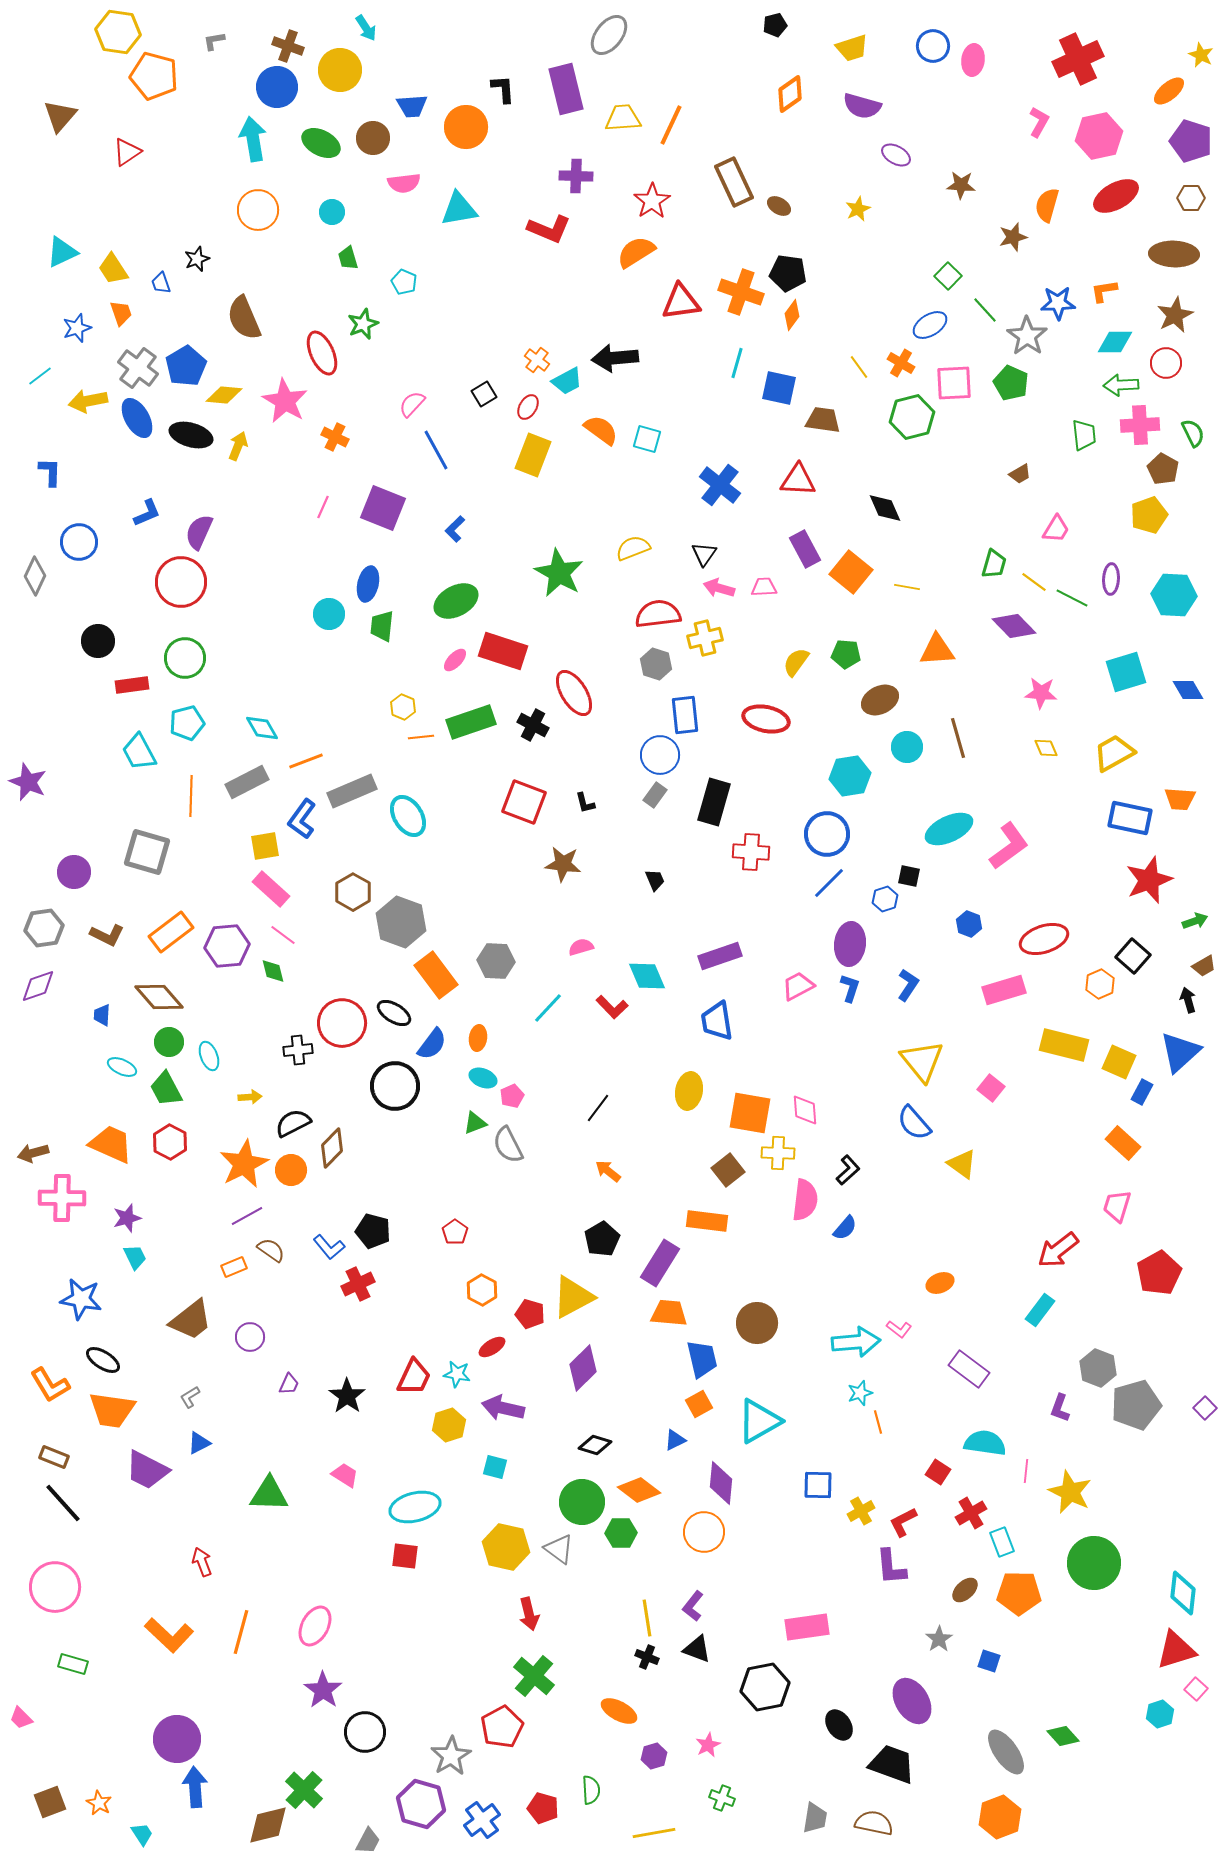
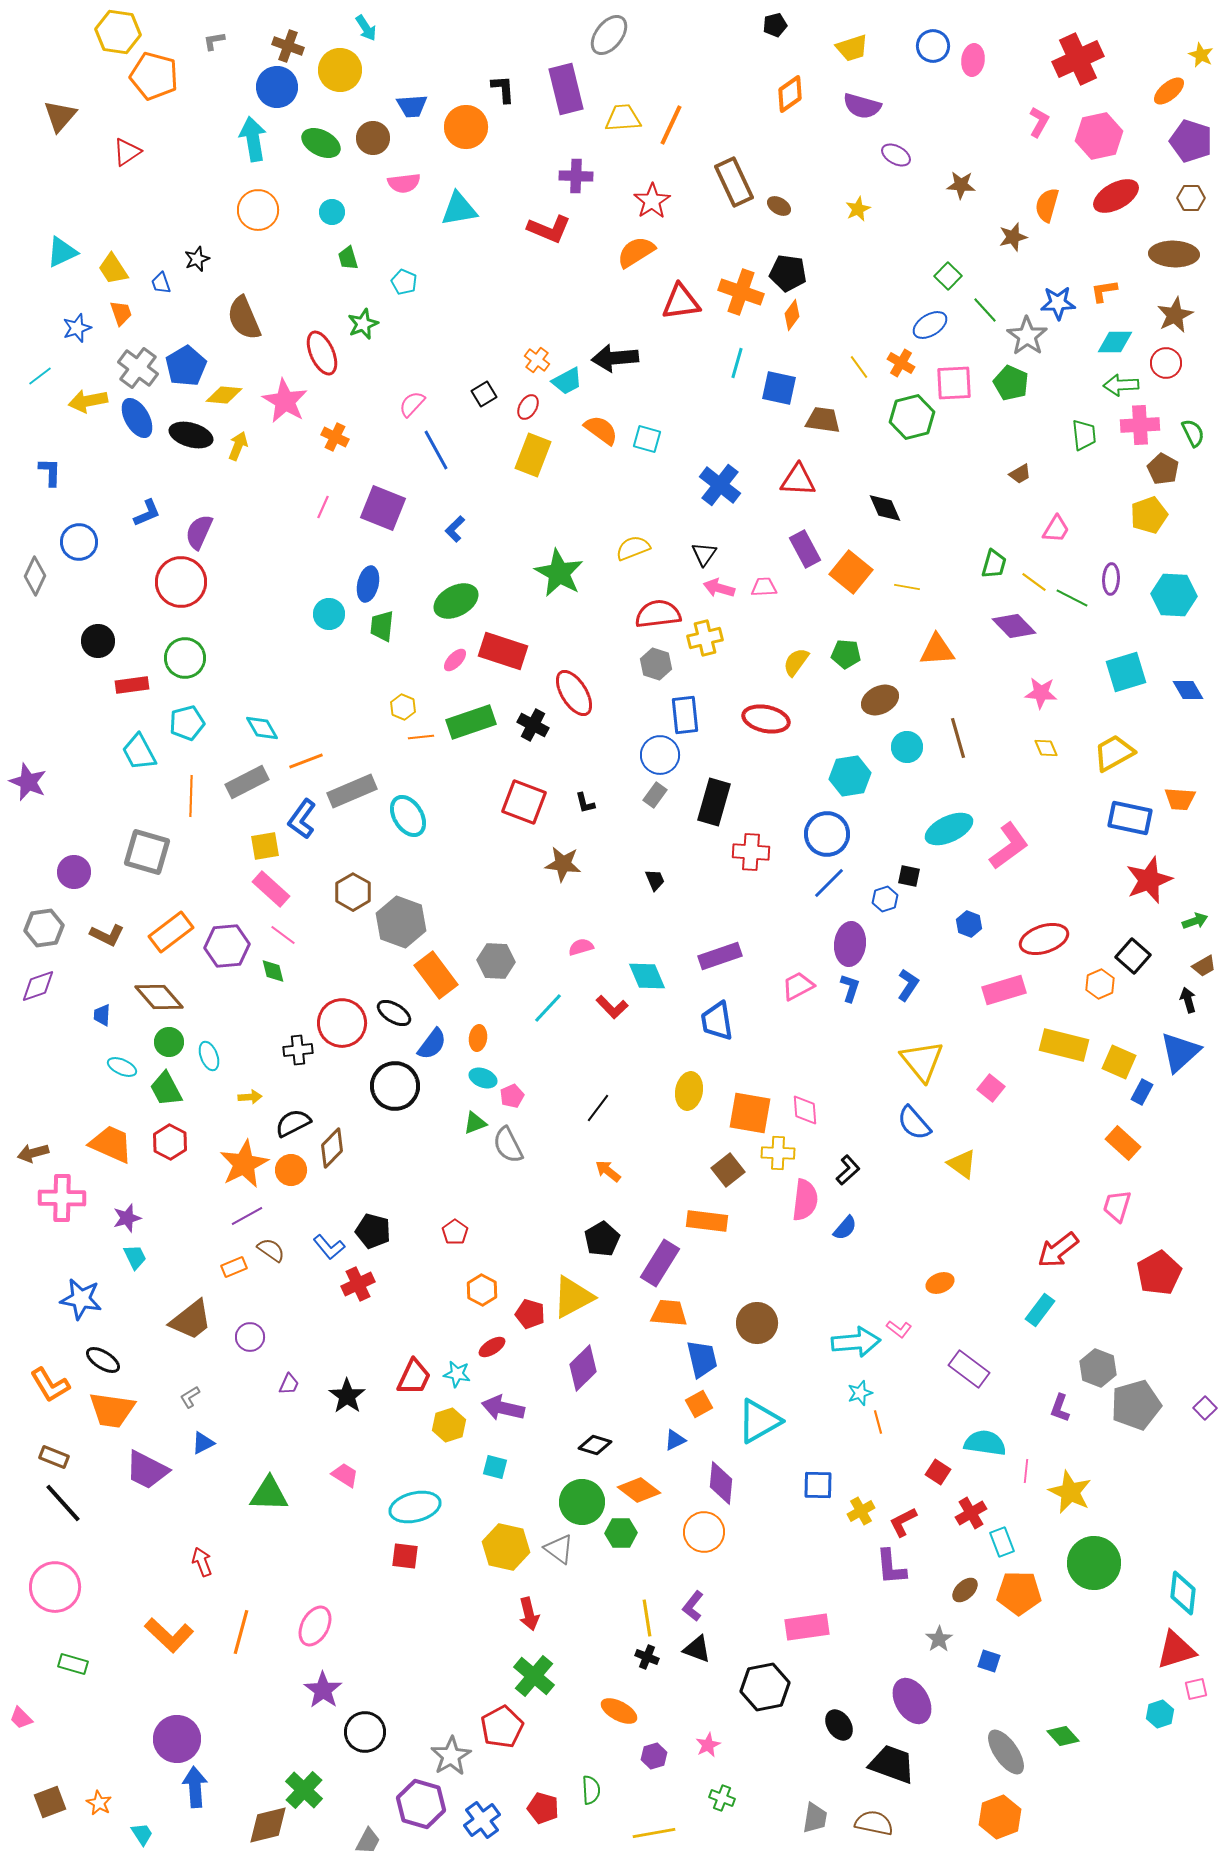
blue triangle at (199, 1443): moved 4 px right
pink square at (1196, 1689): rotated 35 degrees clockwise
